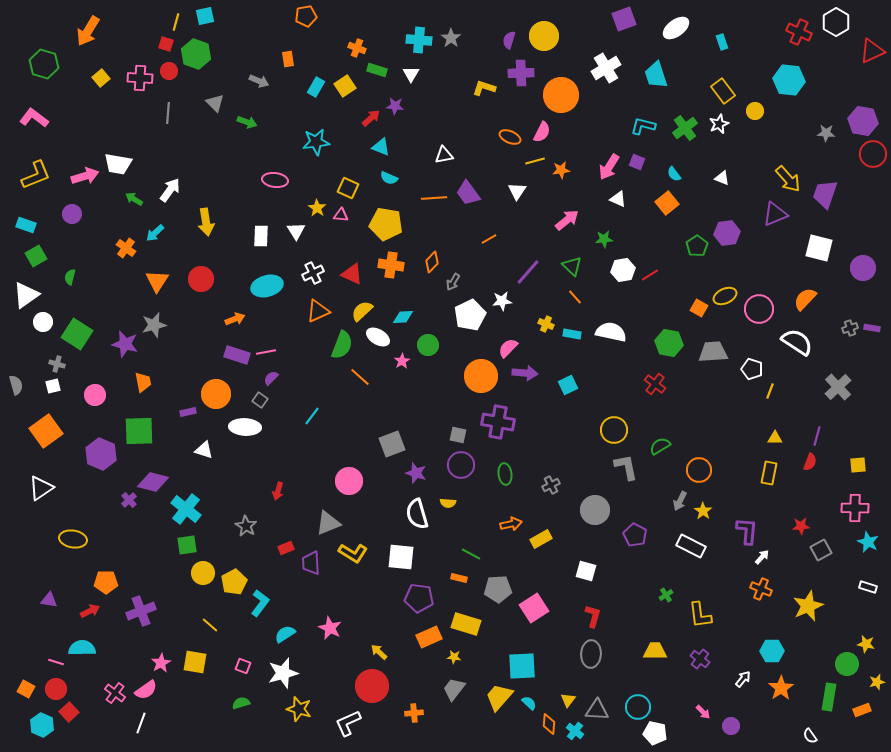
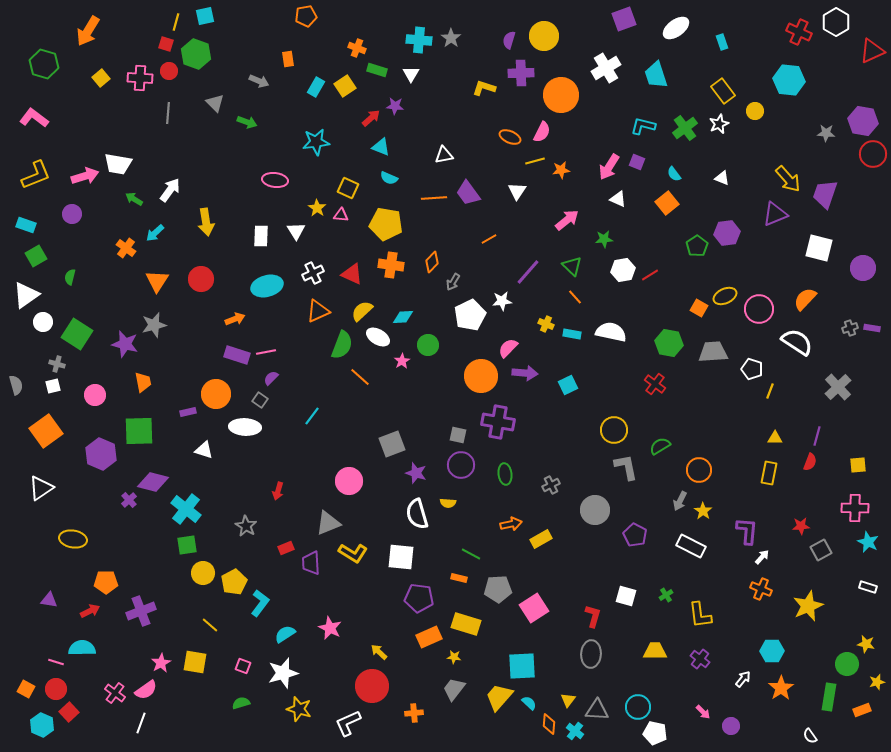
white square at (586, 571): moved 40 px right, 25 px down
